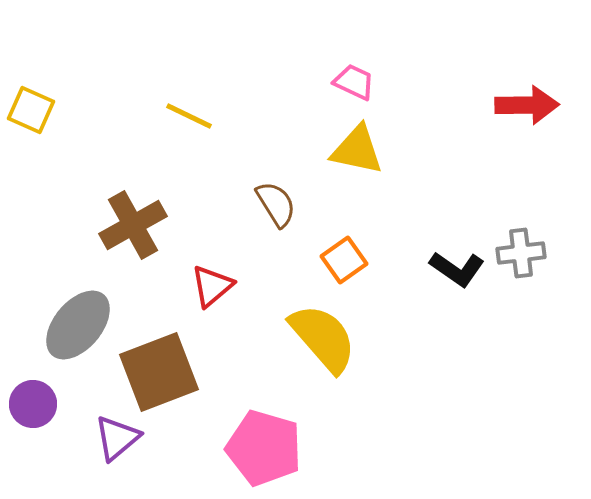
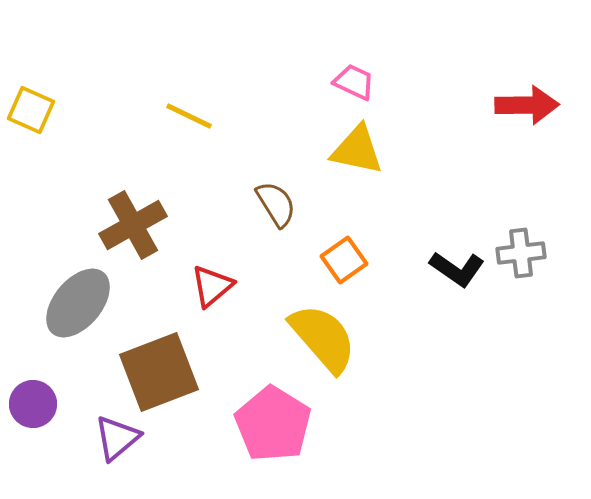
gray ellipse: moved 22 px up
pink pentagon: moved 9 px right, 24 px up; rotated 16 degrees clockwise
